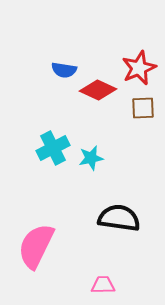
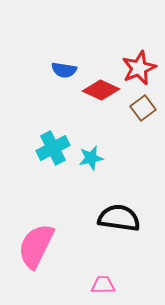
red diamond: moved 3 px right
brown square: rotated 35 degrees counterclockwise
